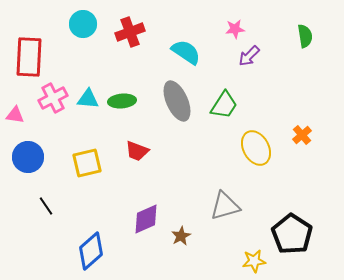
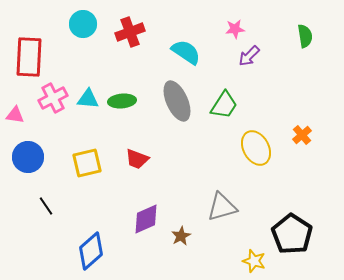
red trapezoid: moved 8 px down
gray triangle: moved 3 px left, 1 px down
yellow star: rotated 25 degrees clockwise
